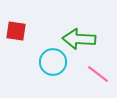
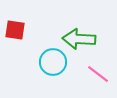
red square: moved 1 px left, 1 px up
